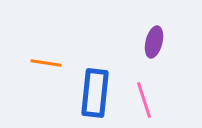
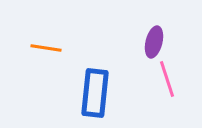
orange line: moved 15 px up
pink line: moved 23 px right, 21 px up
